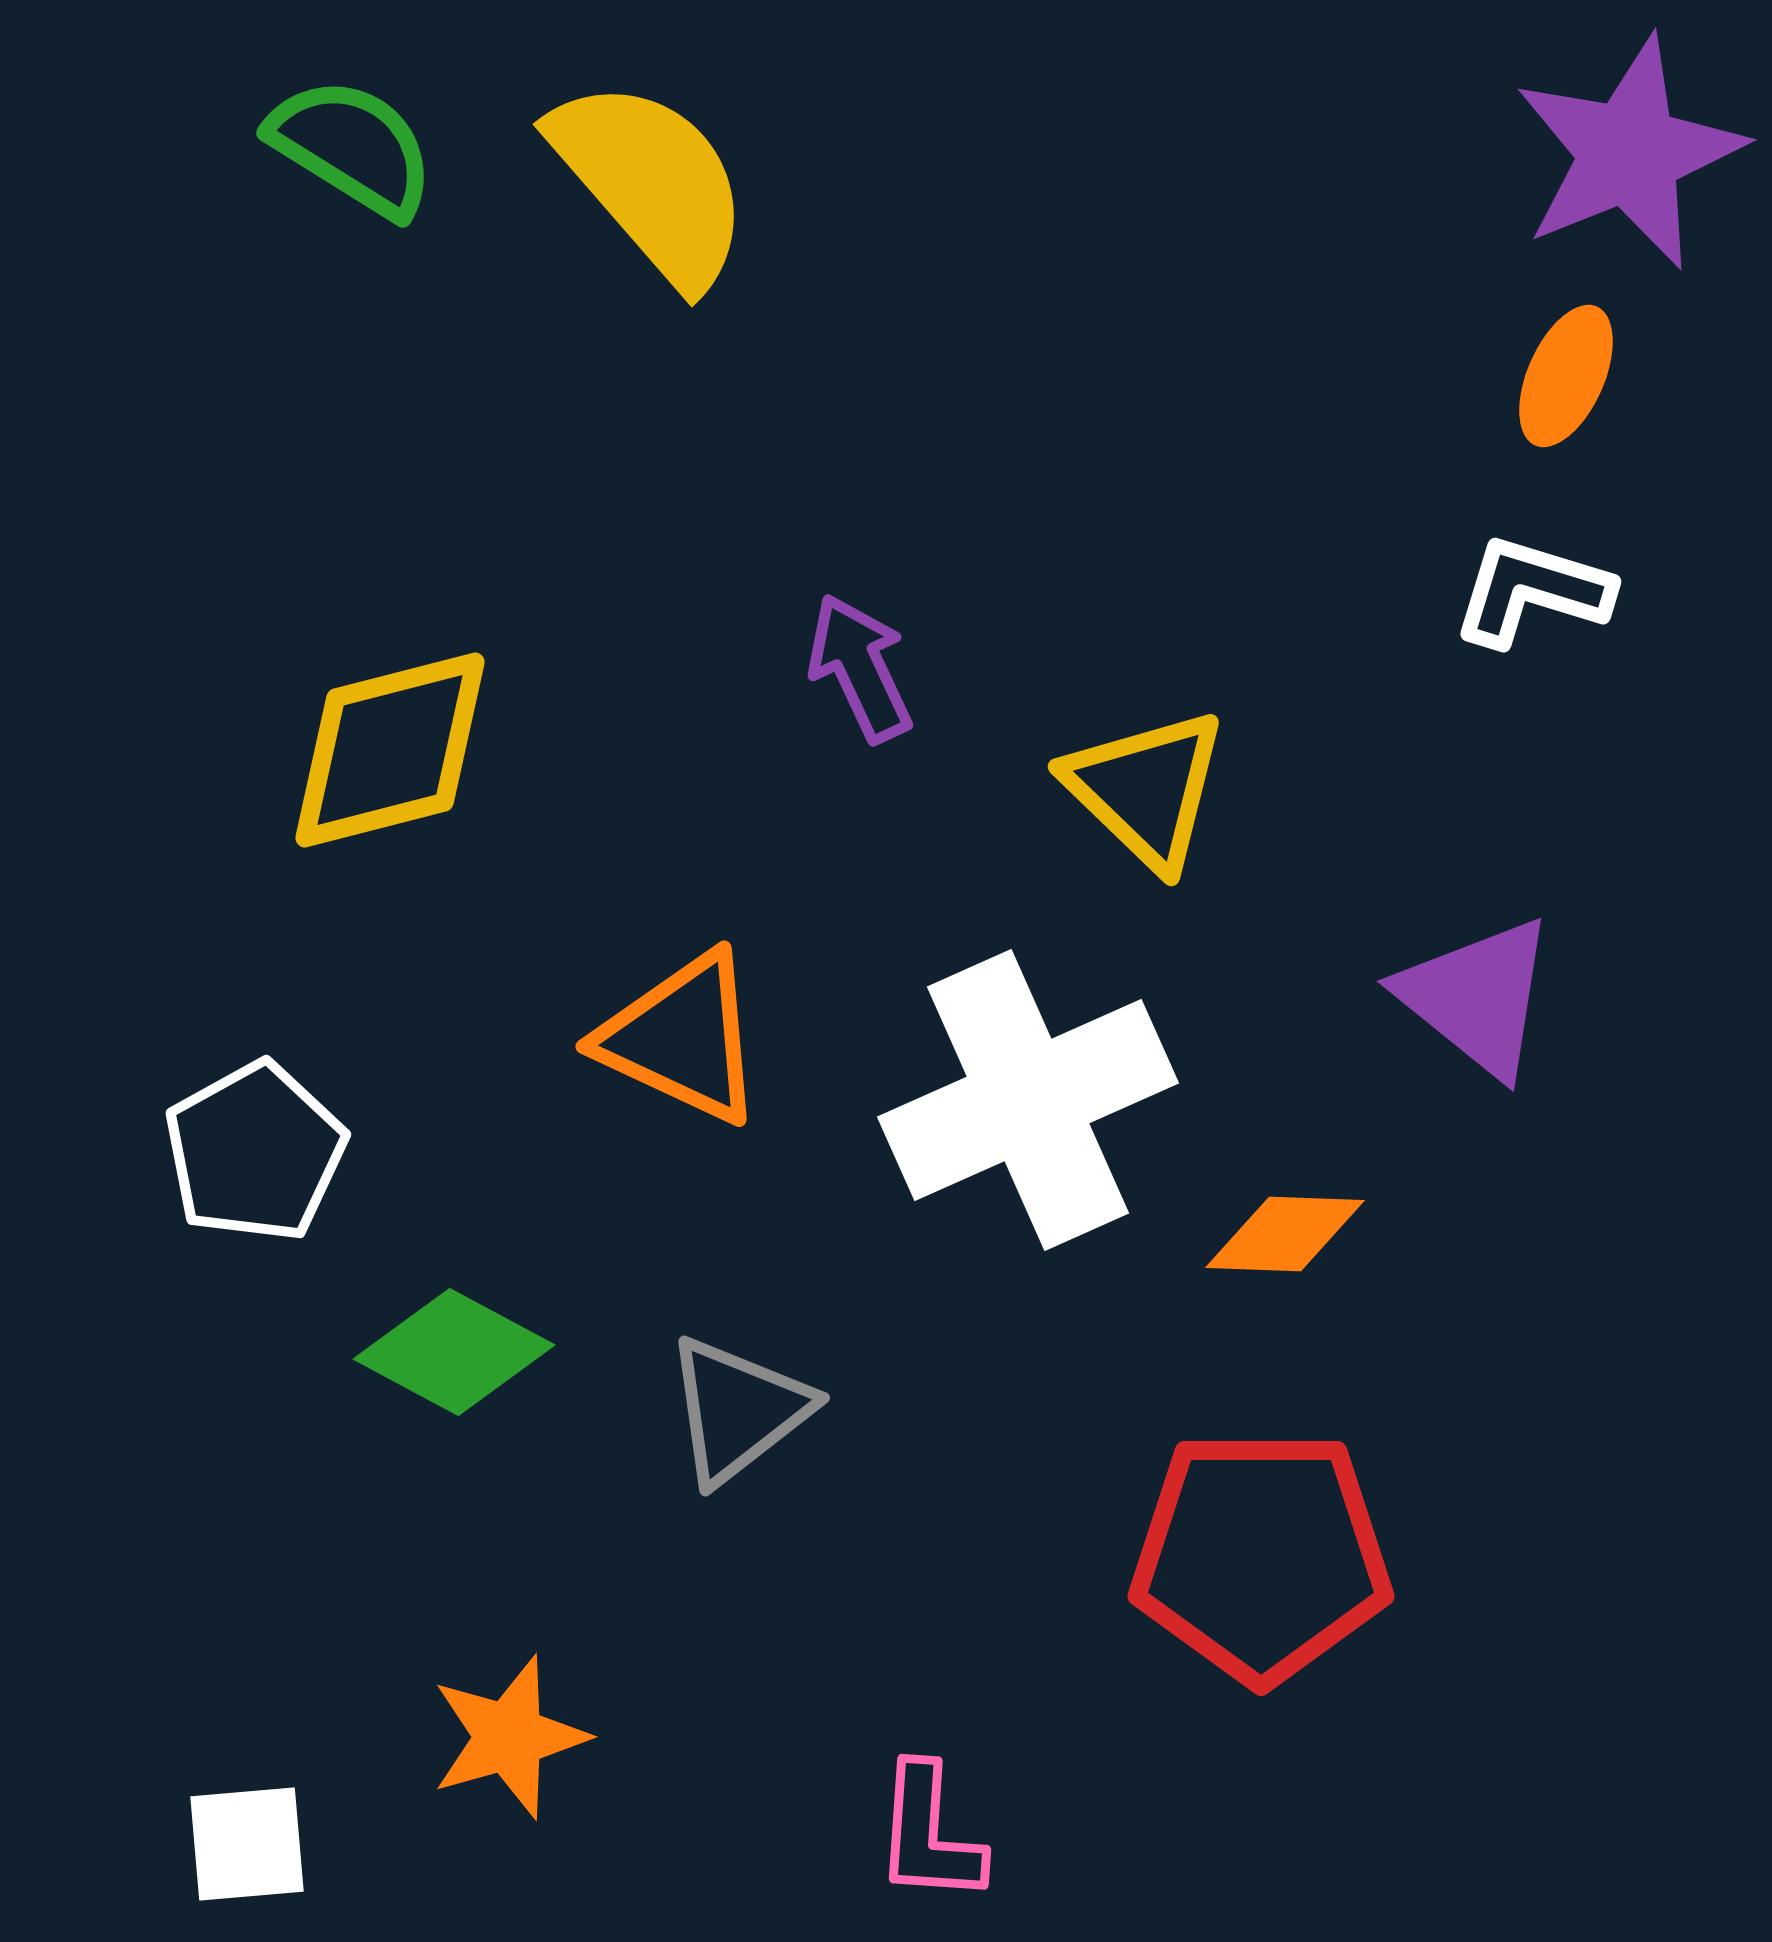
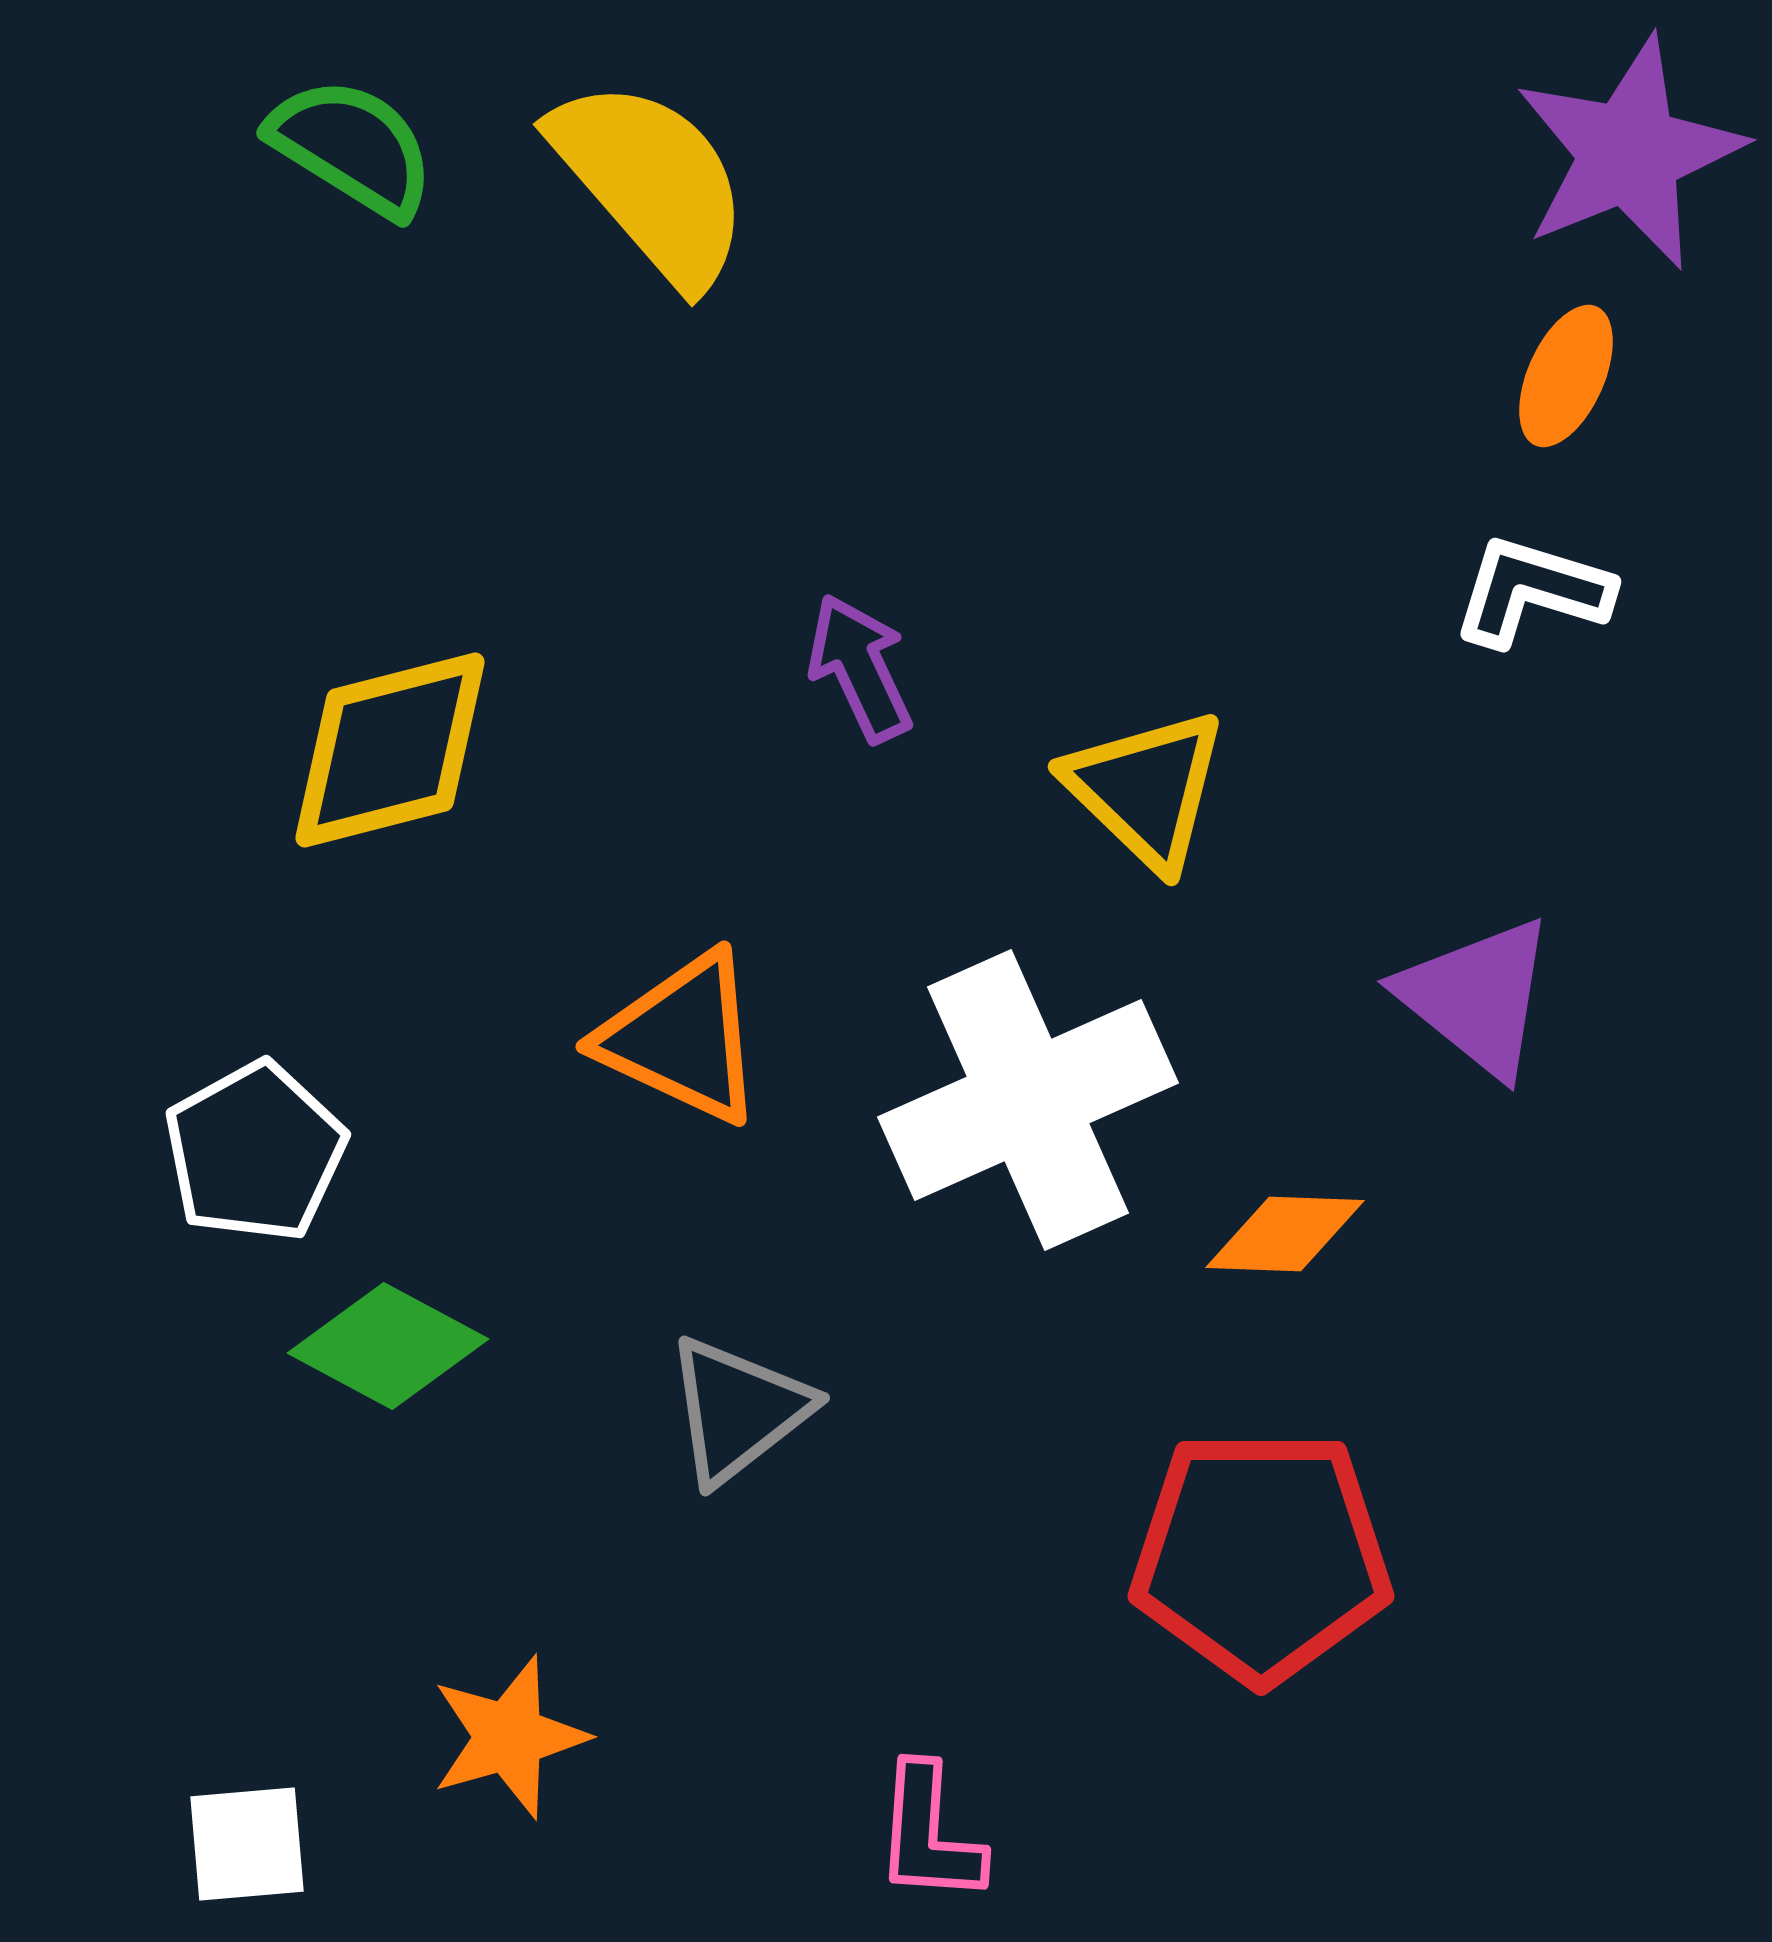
green diamond: moved 66 px left, 6 px up
